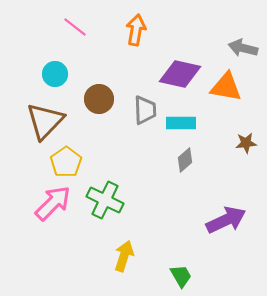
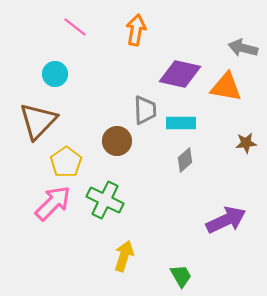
brown circle: moved 18 px right, 42 px down
brown triangle: moved 7 px left
